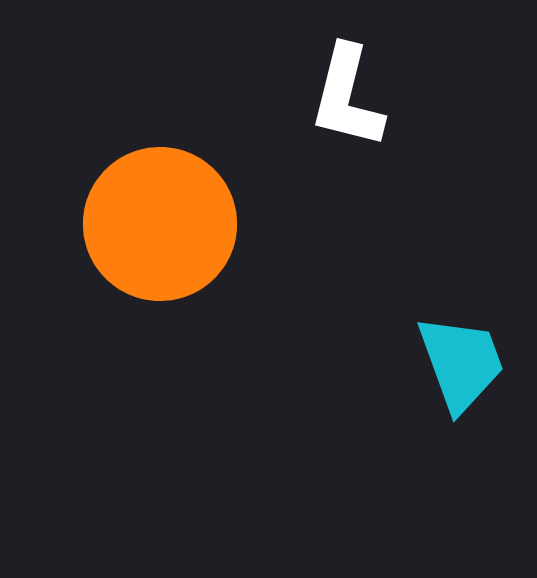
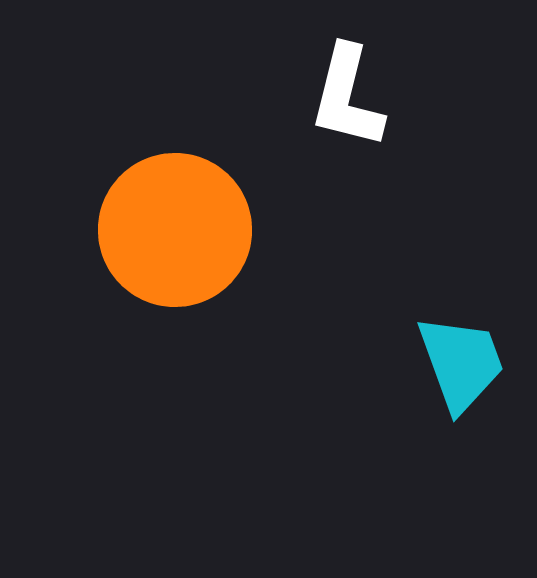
orange circle: moved 15 px right, 6 px down
